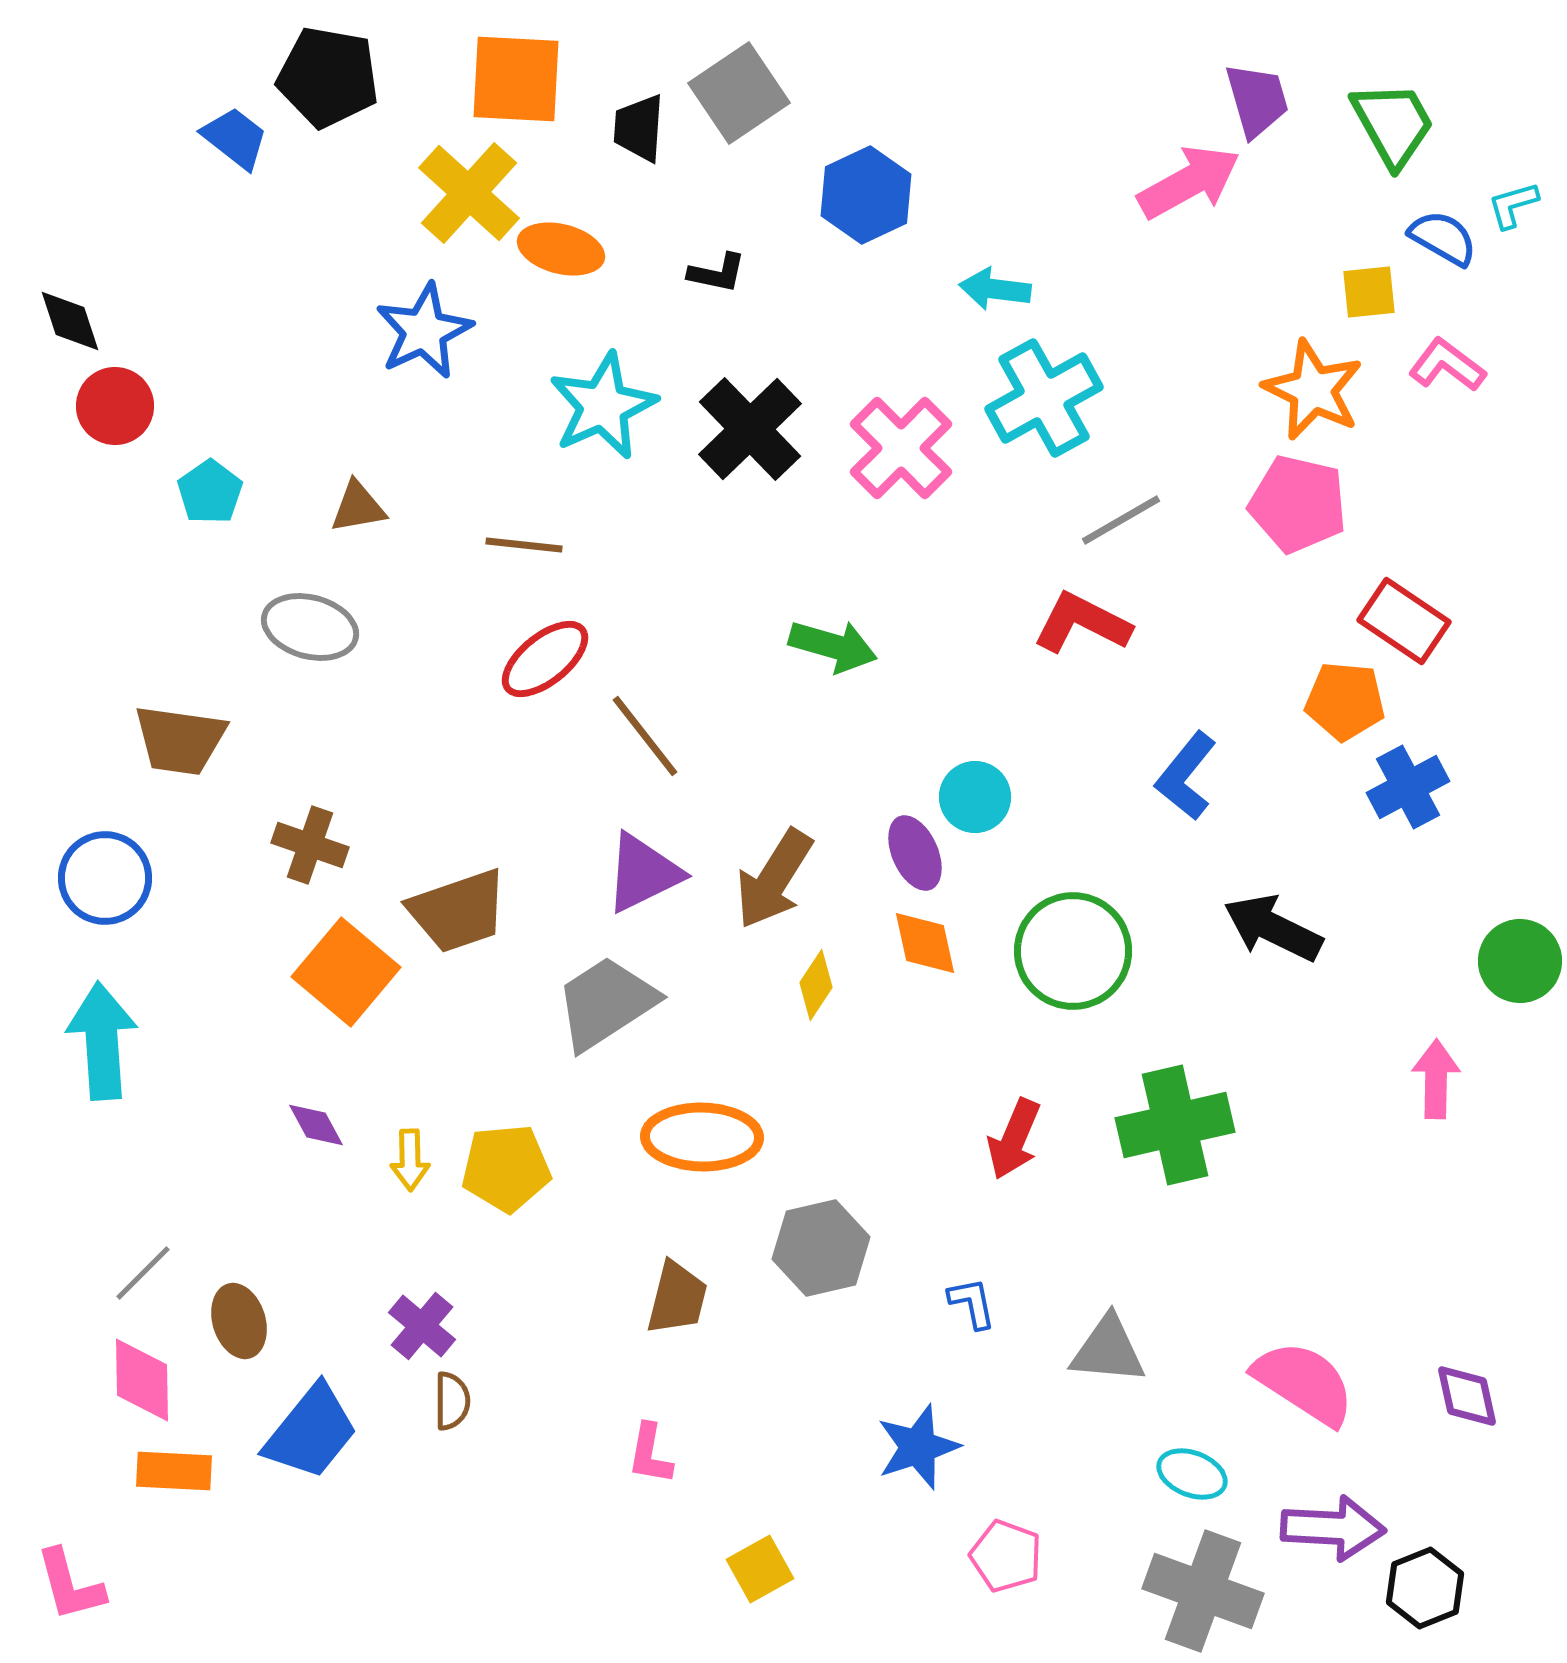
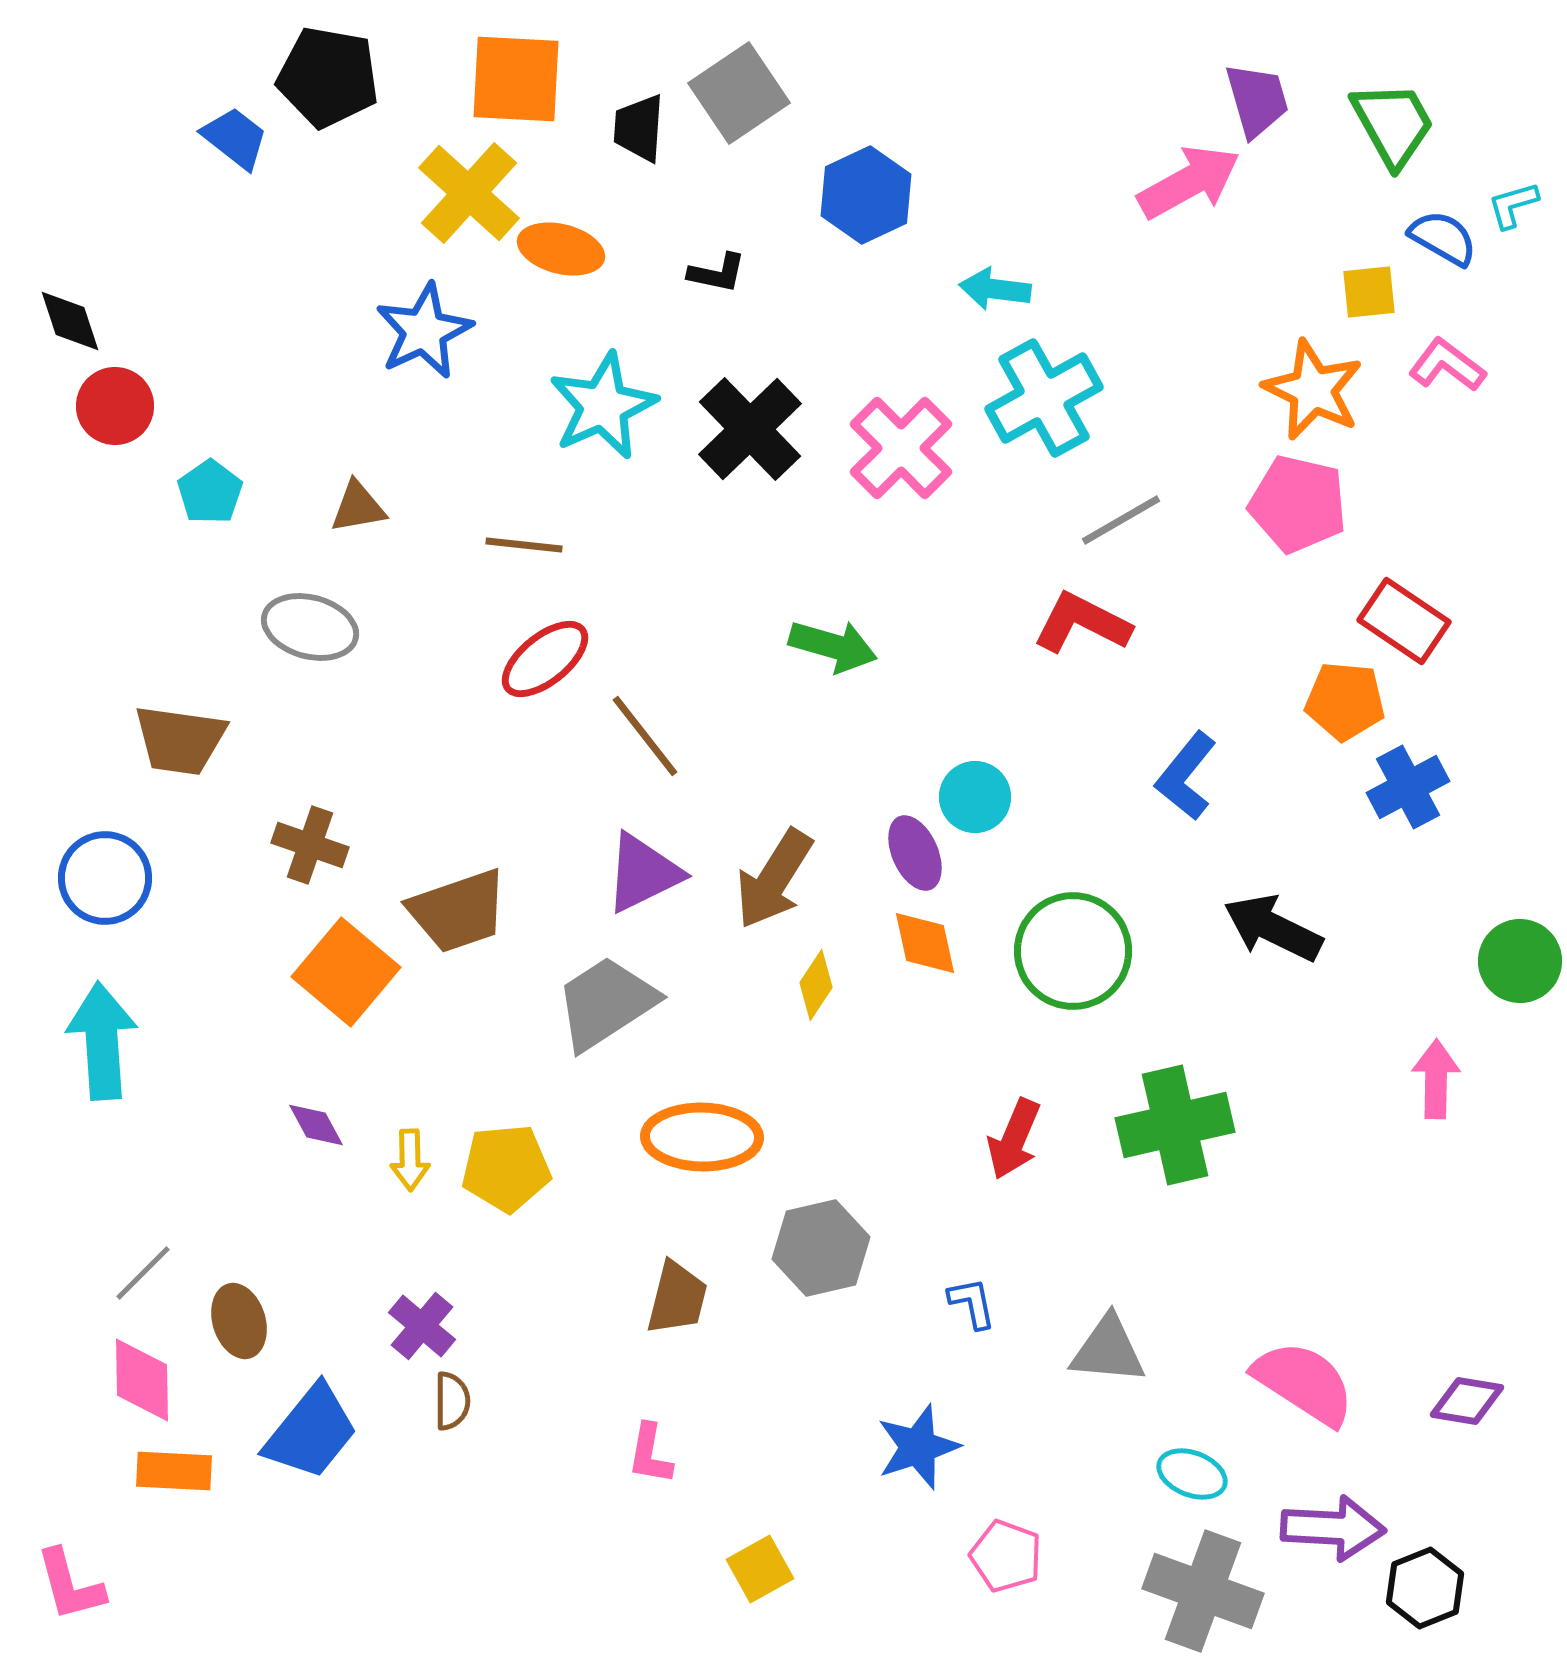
purple diamond at (1467, 1396): moved 5 px down; rotated 68 degrees counterclockwise
